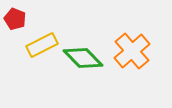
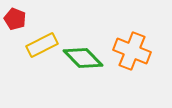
orange cross: rotated 27 degrees counterclockwise
